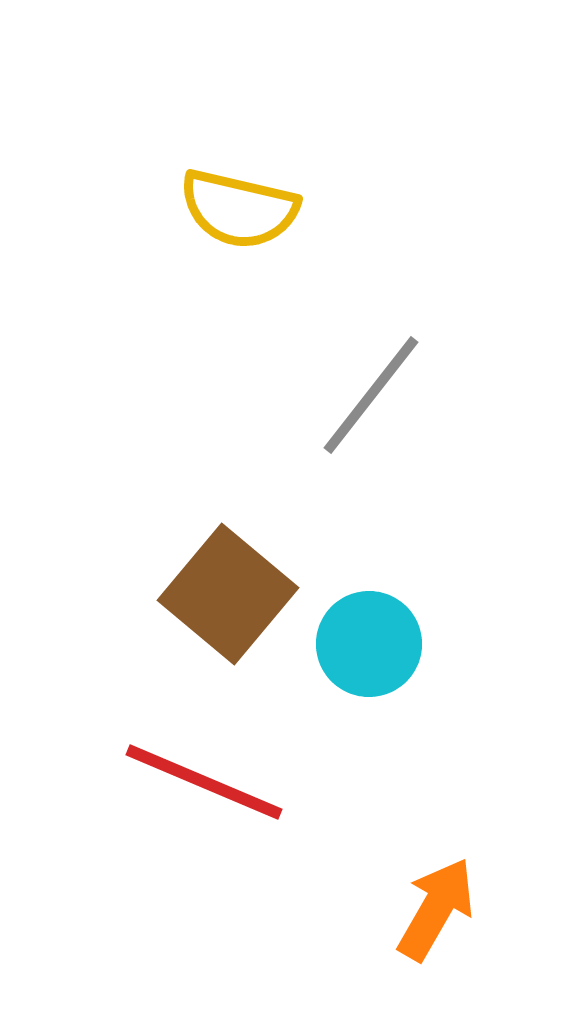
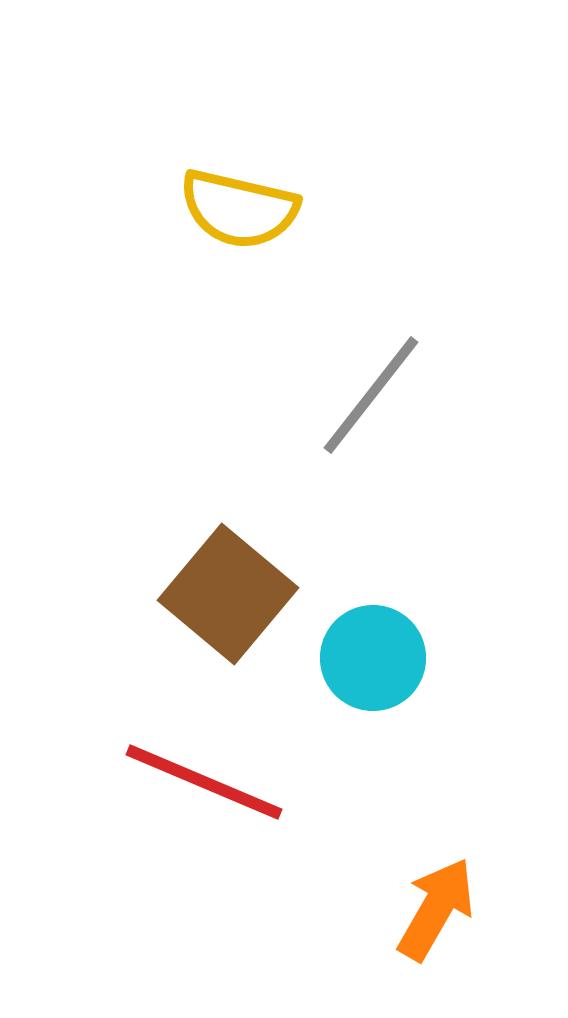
cyan circle: moved 4 px right, 14 px down
